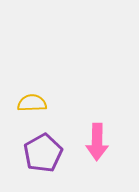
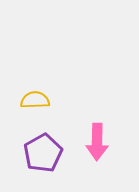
yellow semicircle: moved 3 px right, 3 px up
